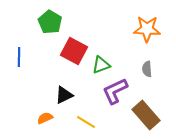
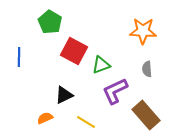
orange star: moved 4 px left, 2 px down
